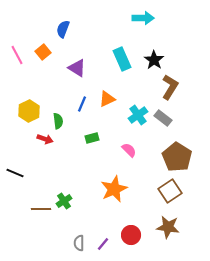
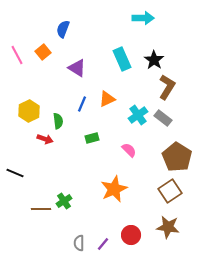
brown L-shape: moved 3 px left
